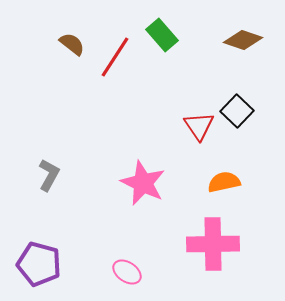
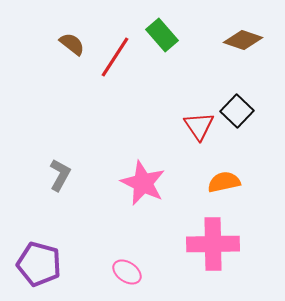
gray L-shape: moved 11 px right
